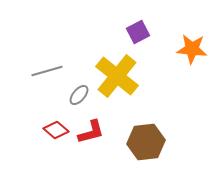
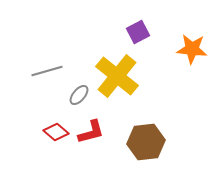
red diamond: moved 2 px down
